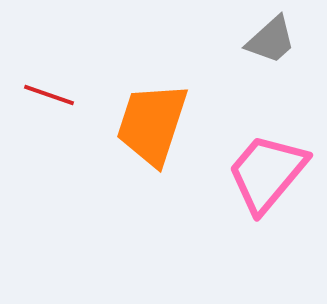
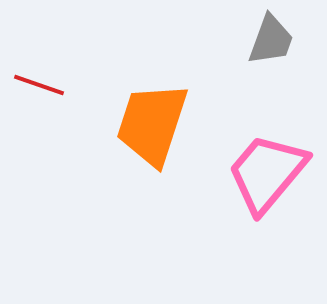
gray trapezoid: rotated 28 degrees counterclockwise
red line: moved 10 px left, 10 px up
